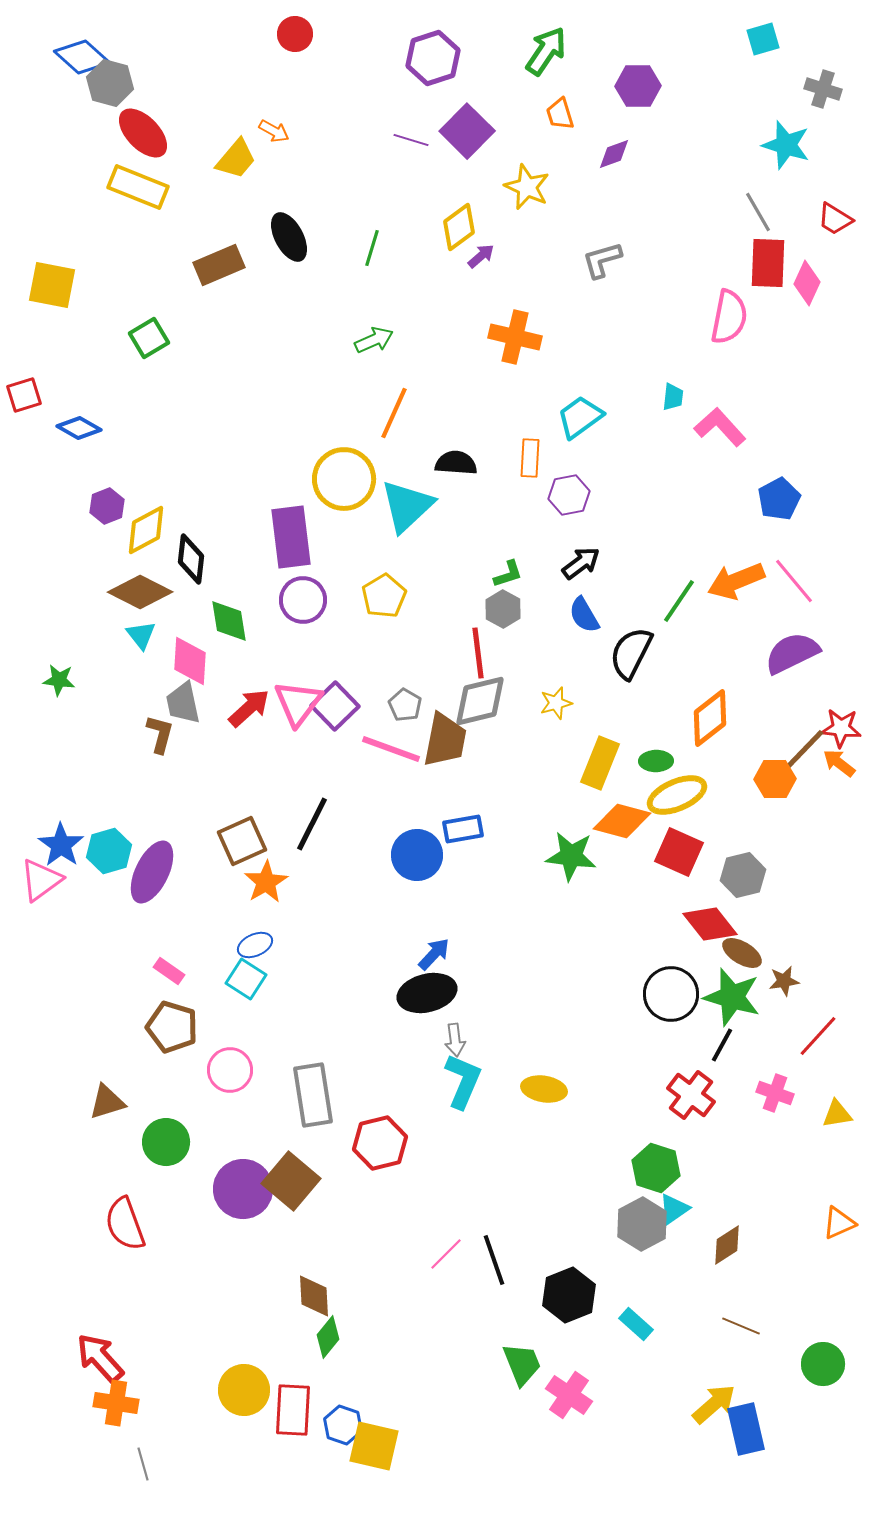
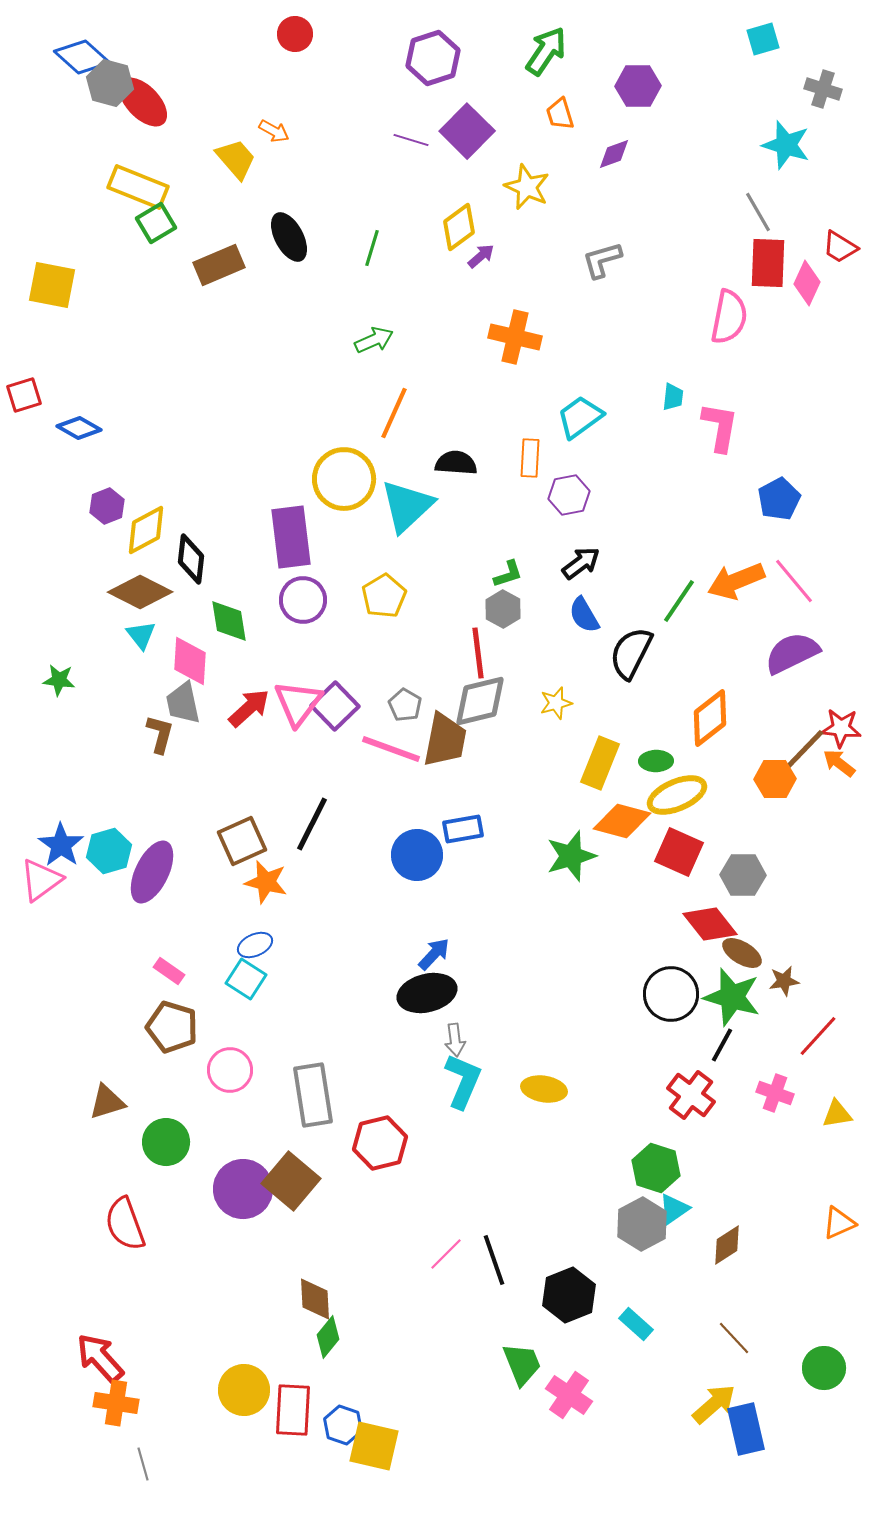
red ellipse at (143, 133): moved 31 px up
yellow trapezoid at (236, 159): rotated 81 degrees counterclockwise
red trapezoid at (835, 219): moved 5 px right, 28 px down
green square at (149, 338): moved 7 px right, 115 px up
pink L-shape at (720, 427): rotated 52 degrees clockwise
green star at (571, 856): rotated 24 degrees counterclockwise
gray hexagon at (743, 875): rotated 15 degrees clockwise
orange star at (266, 882): rotated 27 degrees counterclockwise
brown diamond at (314, 1296): moved 1 px right, 3 px down
brown line at (741, 1326): moved 7 px left, 12 px down; rotated 24 degrees clockwise
green circle at (823, 1364): moved 1 px right, 4 px down
